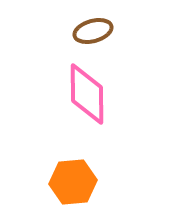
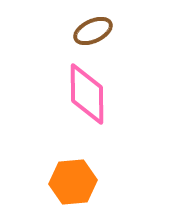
brown ellipse: rotated 9 degrees counterclockwise
